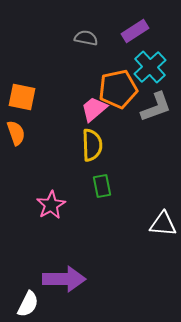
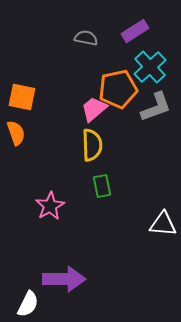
pink star: moved 1 px left, 1 px down
